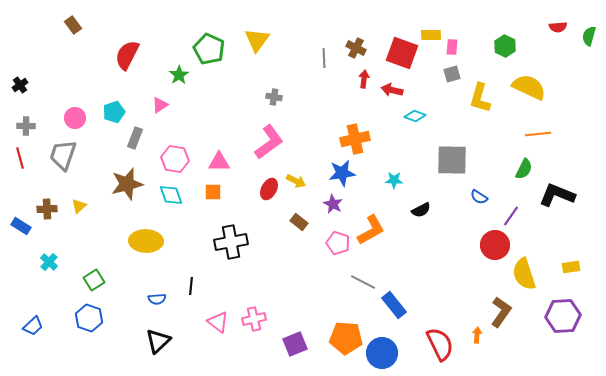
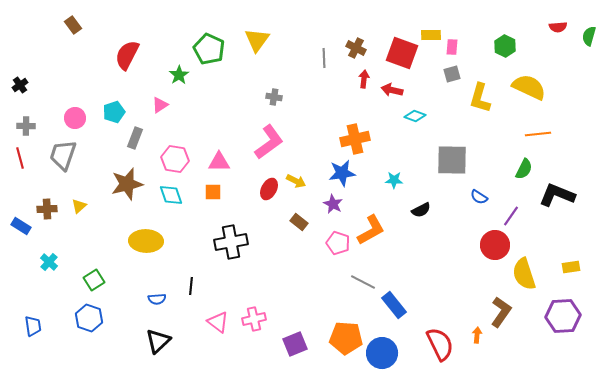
blue trapezoid at (33, 326): rotated 55 degrees counterclockwise
